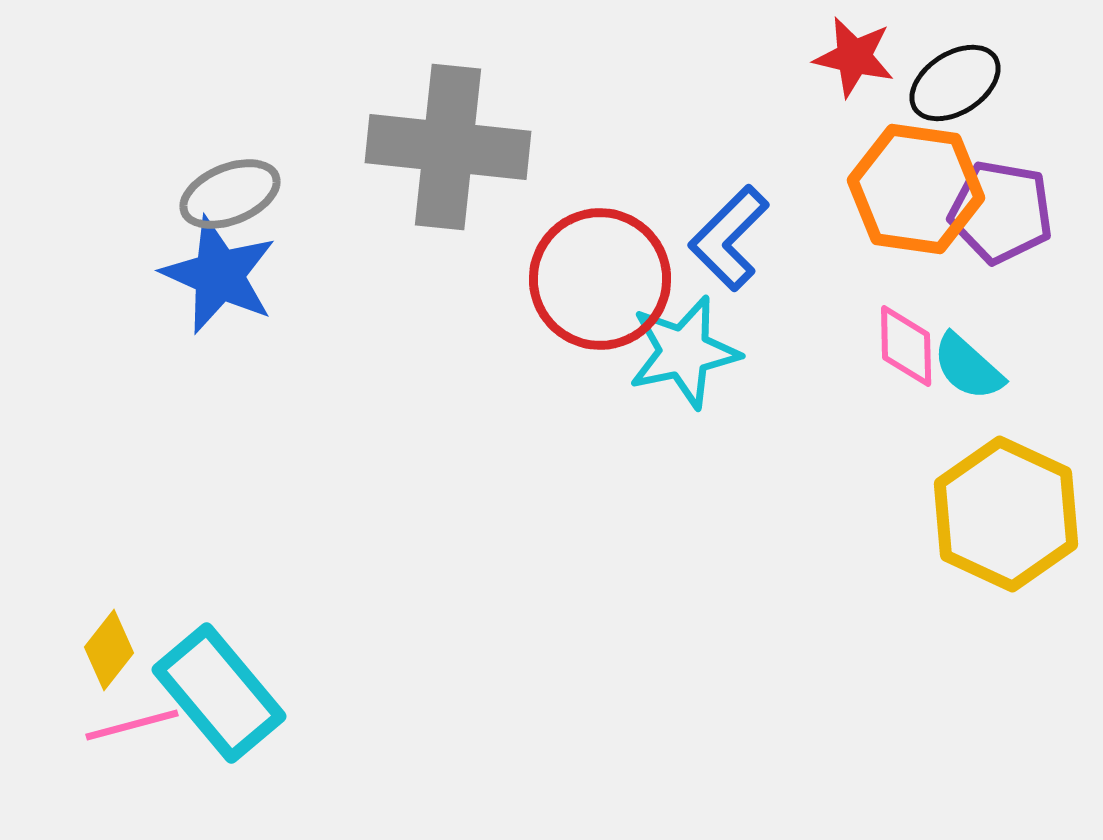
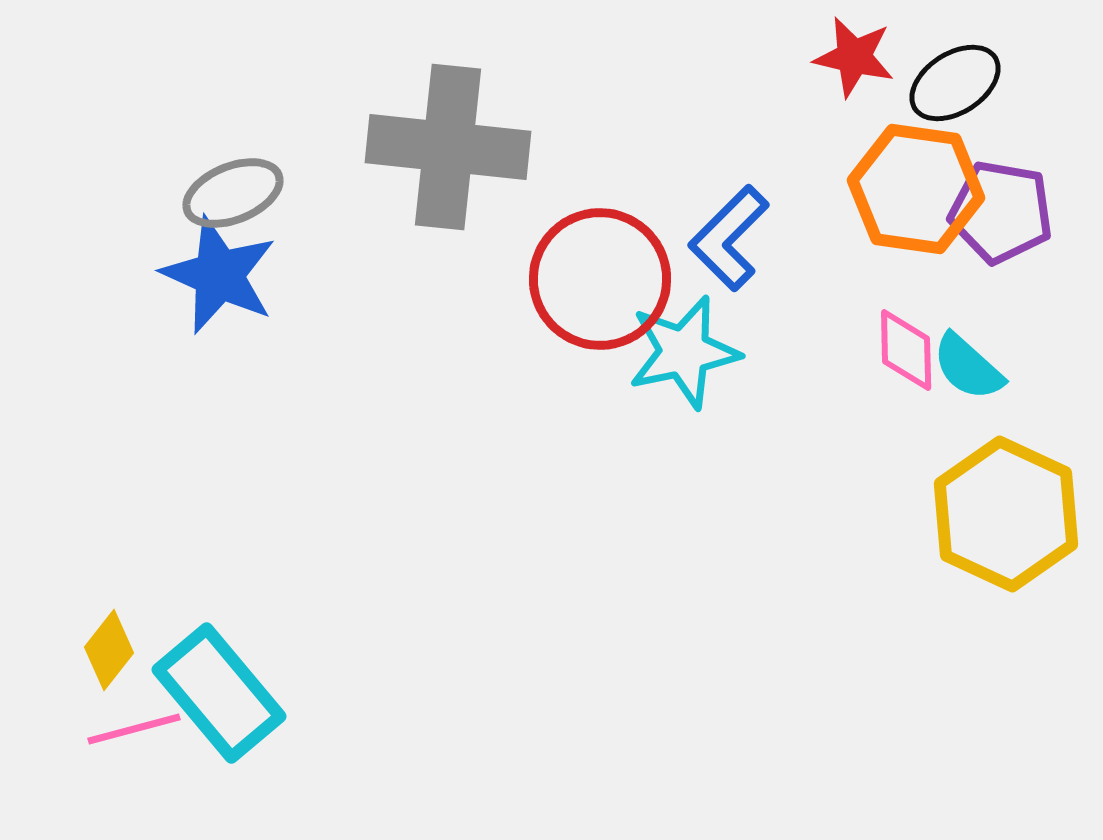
gray ellipse: moved 3 px right, 1 px up
pink diamond: moved 4 px down
pink line: moved 2 px right, 4 px down
